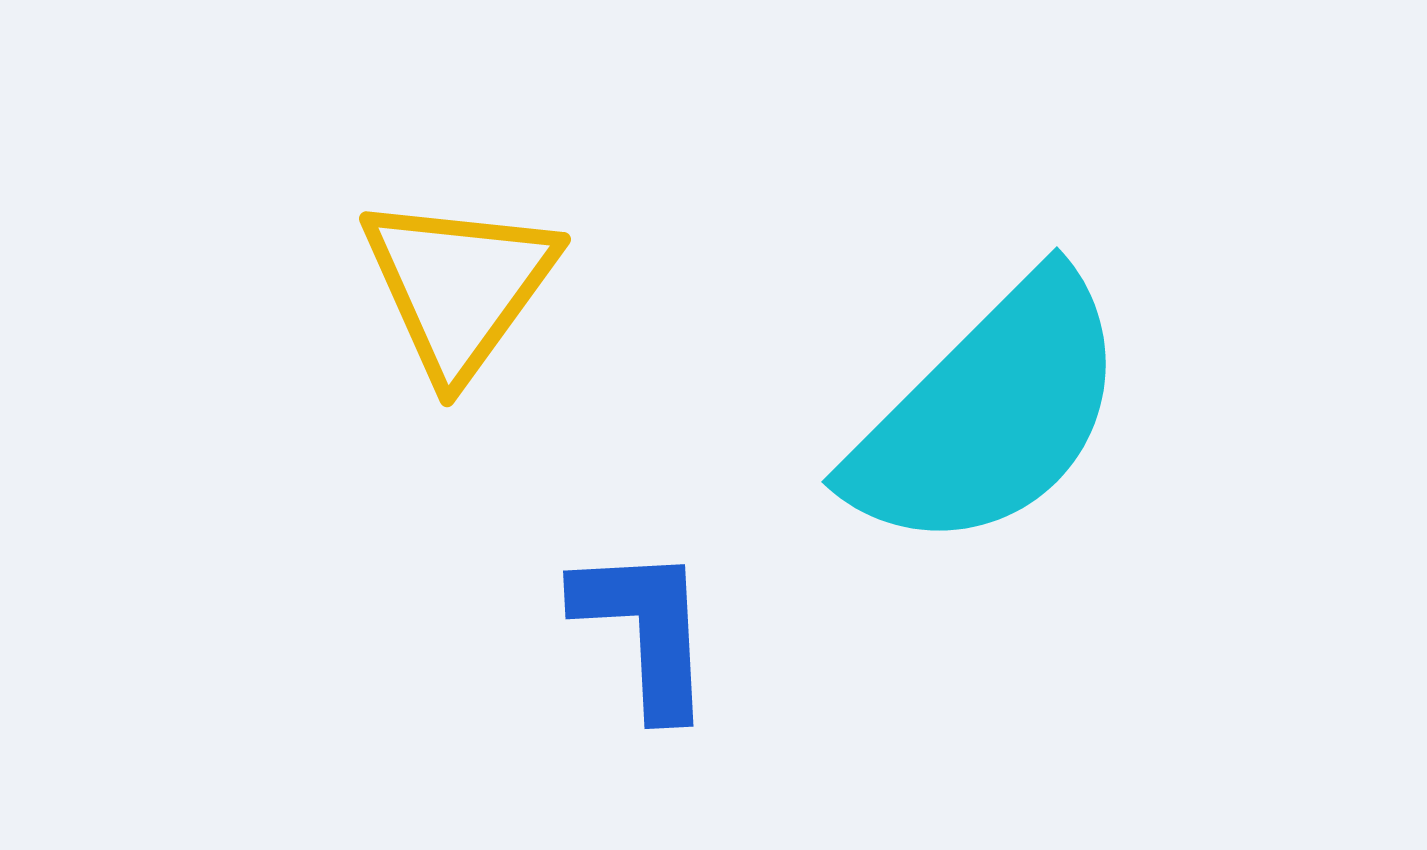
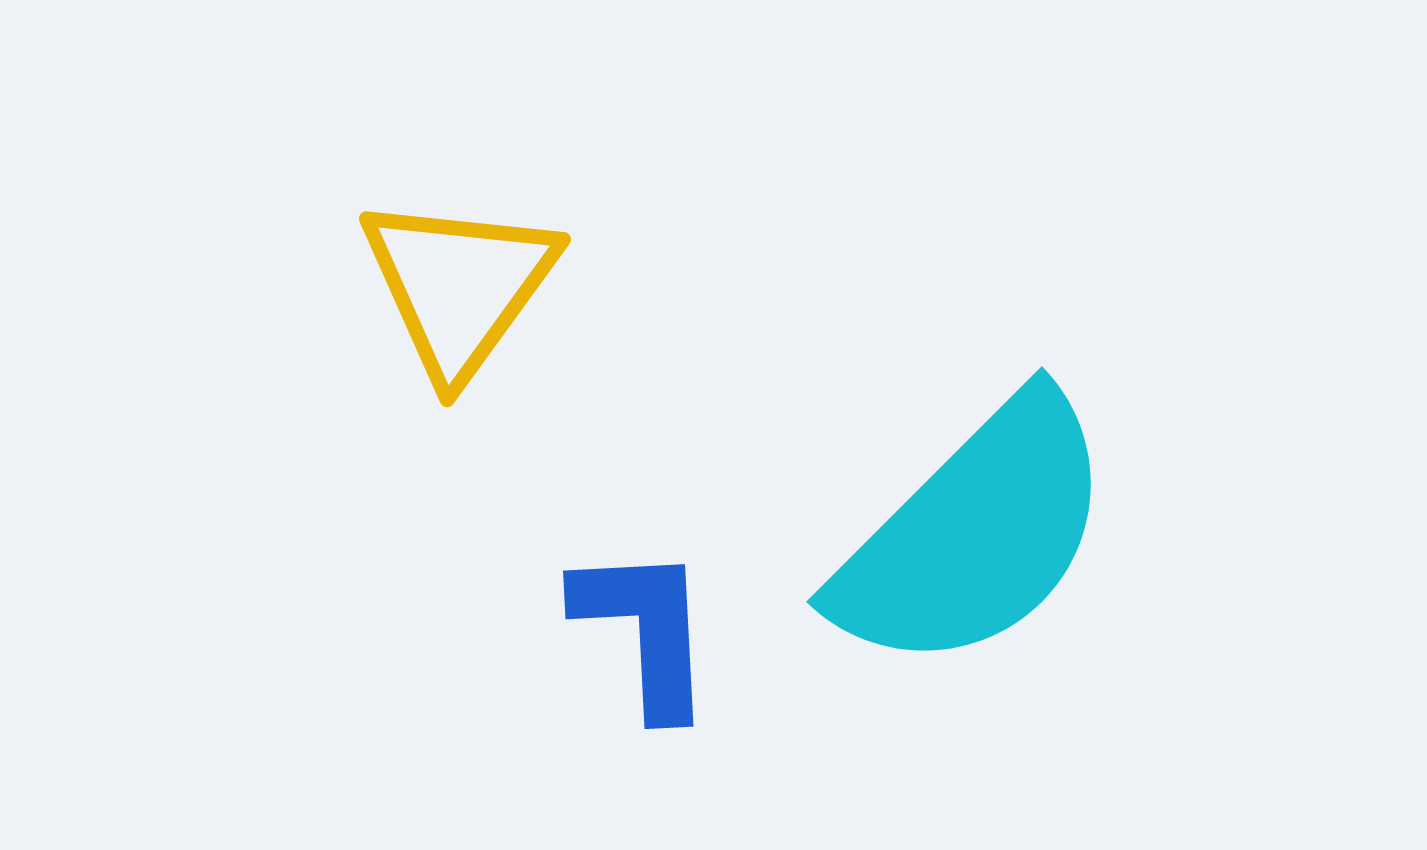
cyan semicircle: moved 15 px left, 120 px down
